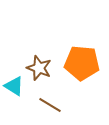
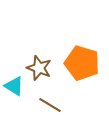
orange pentagon: rotated 12 degrees clockwise
